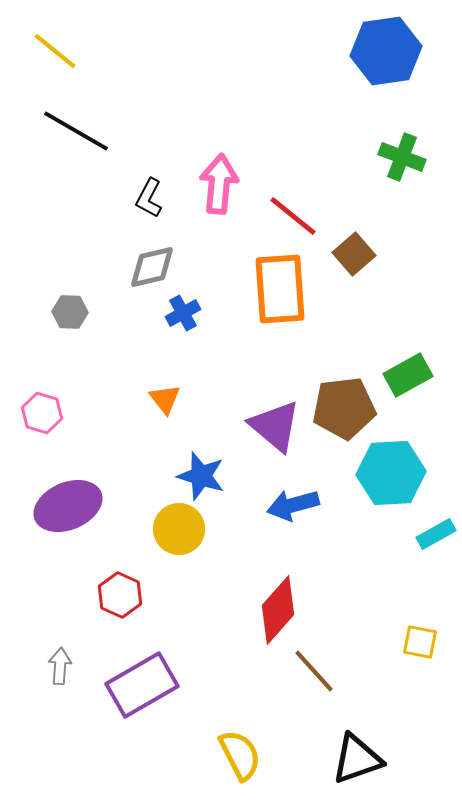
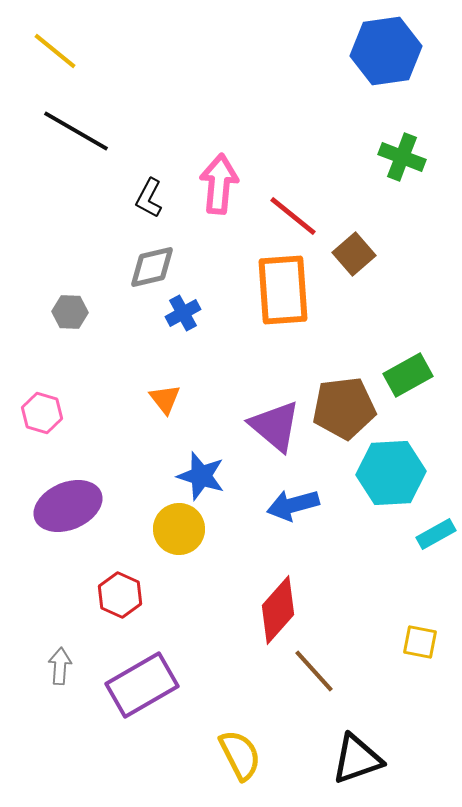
orange rectangle: moved 3 px right, 1 px down
